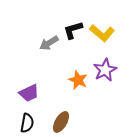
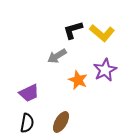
gray arrow: moved 8 px right, 13 px down
